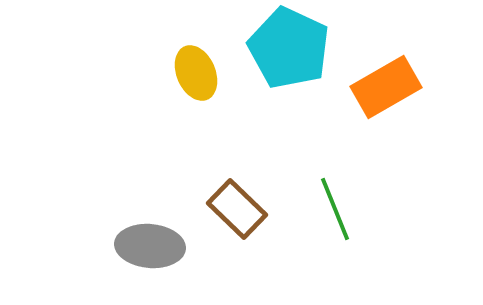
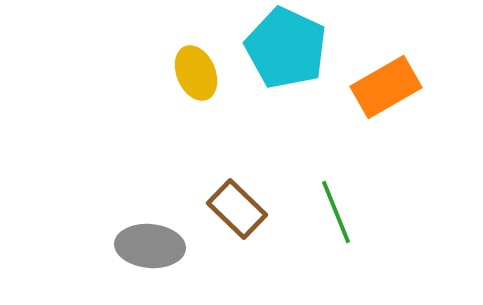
cyan pentagon: moved 3 px left
green line: moved 1 px right, 3 px down
